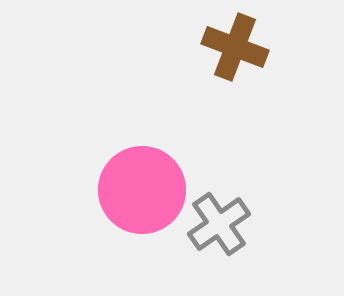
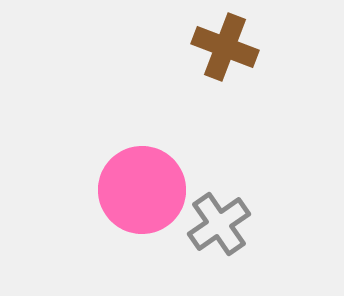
brown cross: moved 10 px left
